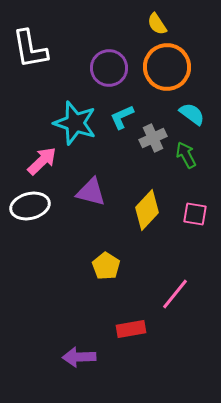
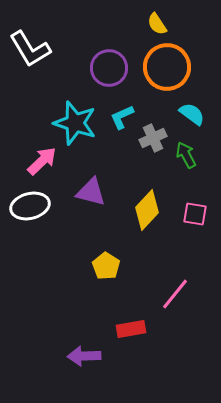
white L-shape: rotated 21 degrees counterclockwise
purple arrow: moved 5 px right, 1 px up
